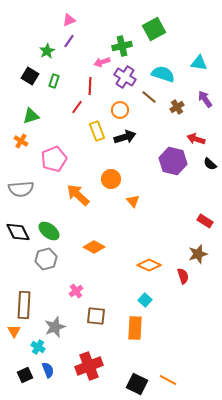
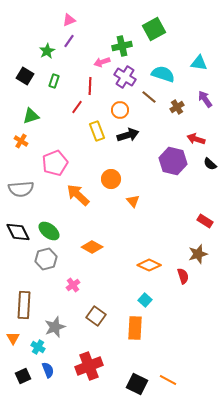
black square at (30, 76): moved 5 px left
black arrow at (125, 137): moved 3 px right, 2 px up
pink pentagon at (54, 159): moved 1 px right, 4 px down
orange diamond at (94, 247): moved 2 px left
pink cross at (76, 291): moved 3 px left, 6 px up
brown square at (96, 316): rotated 30 degrees clockwise
orange triangle at (14, 331): moved 1 px left, 7 px down
black square at (25, 375): moved 2 px left, 1 px down
